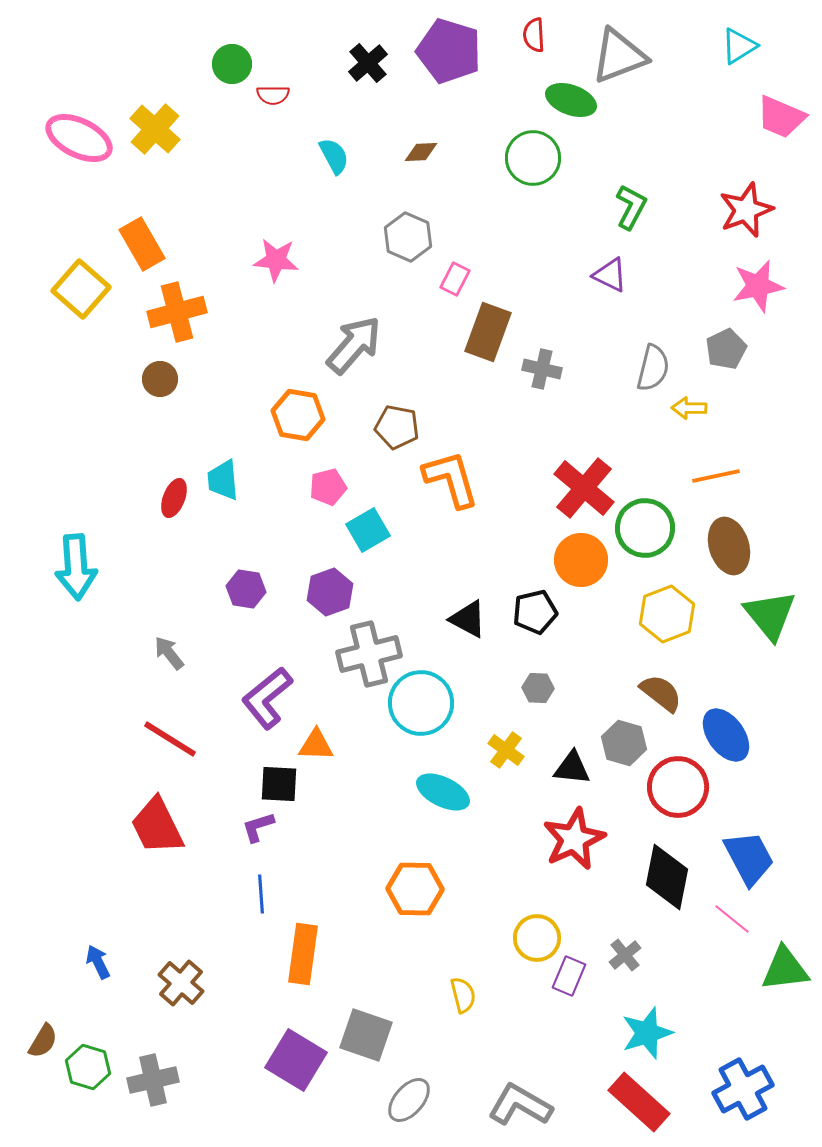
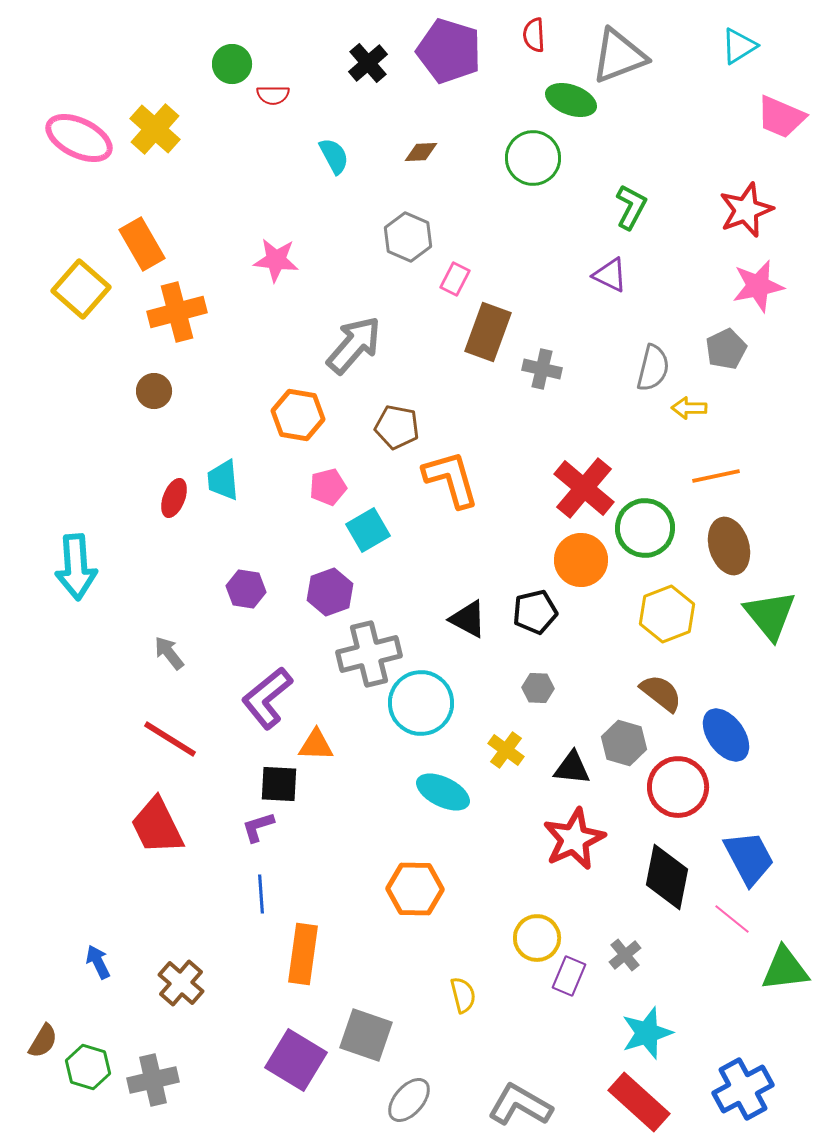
brown circle at (160, 379): moved 6 px left, 12 px down
